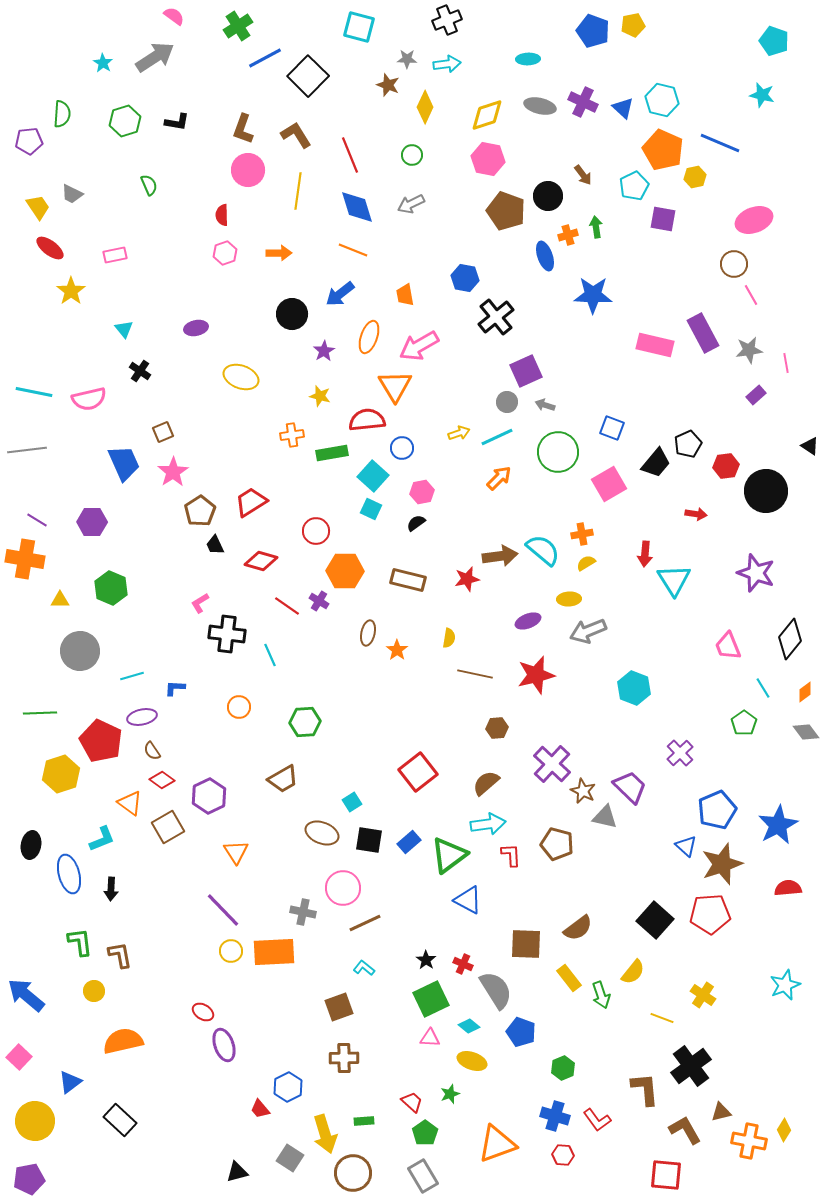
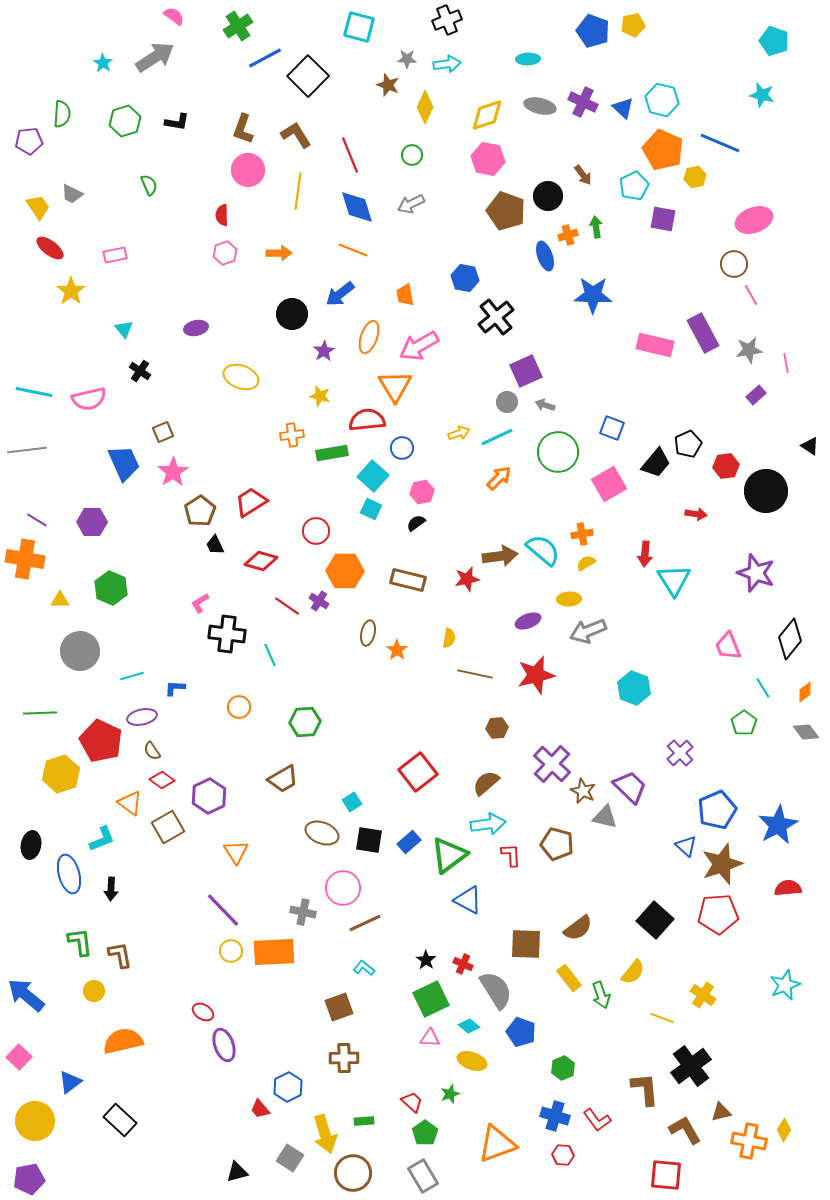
red pentagon at (710, 914): moved 8 px right
